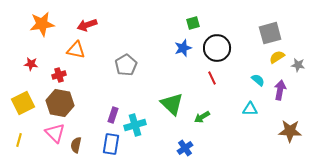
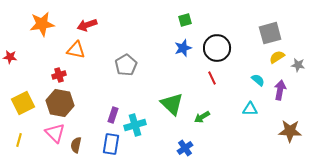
green square: moved 8 px left, 3 px up
red star: moved 21 px left, 7 px up
